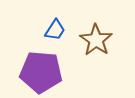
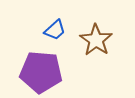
blue trapezoid: rotated 15 degrees clockwise
